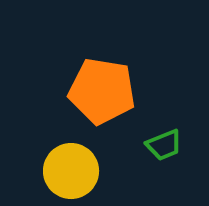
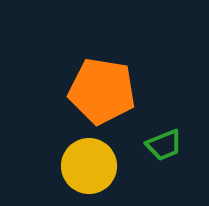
yellow circle: moved 18 px right, 5 px up
